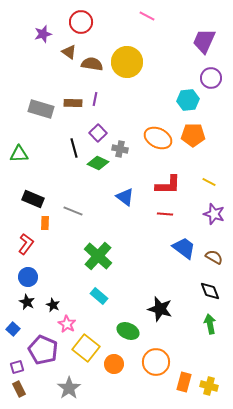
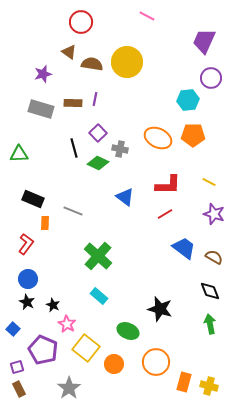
purple star at (43, 34): moved 40 px down
red line at (165, 214): rotated 35 degrees counterclockwise
blue circle at (28, 277): moved 2 px down
